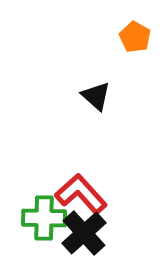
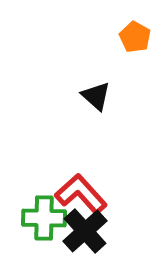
black cross: moved 1 px right, 2 px up
